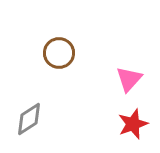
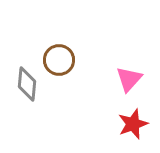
brown circle: moved 7 px down
gray diamond: moved 2 px left, 35 px up; rotated 52 degrees counterclockwise
